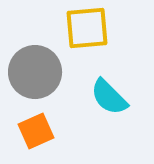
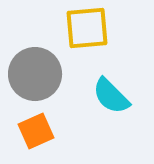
gray circle: moved 2 px down
cyan semicircle: moved 2 px right, 1 px up
